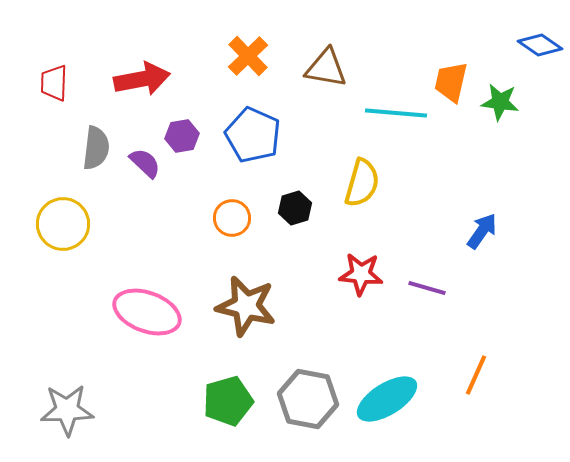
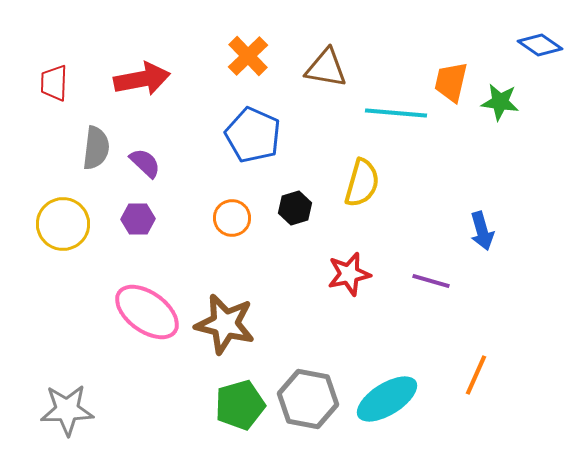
purple hexagon: moved 44 px left, 83 px down; rotated 8 degrees clockwise
blue arrow: rotated 129 degrees clockwise
red star: moved 12 px left; rotated 18 degrees counterclockwise
purple line: moved 4 px right, 7 px up
brown star: moved 21 px left, 18 px down
pink ellipse: rotated 16 degrees clockwise
green pentagon: moved 12 px right, 4 px down
